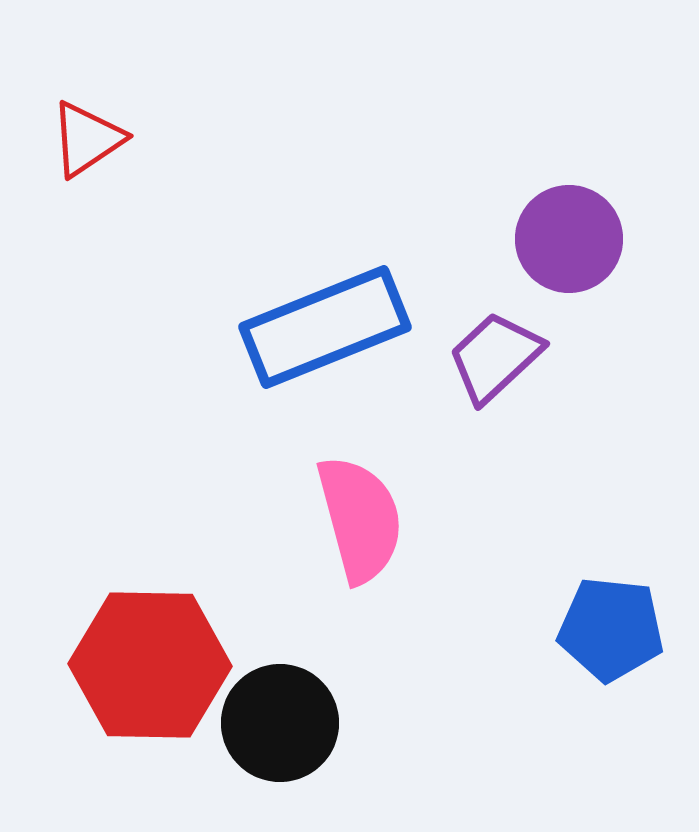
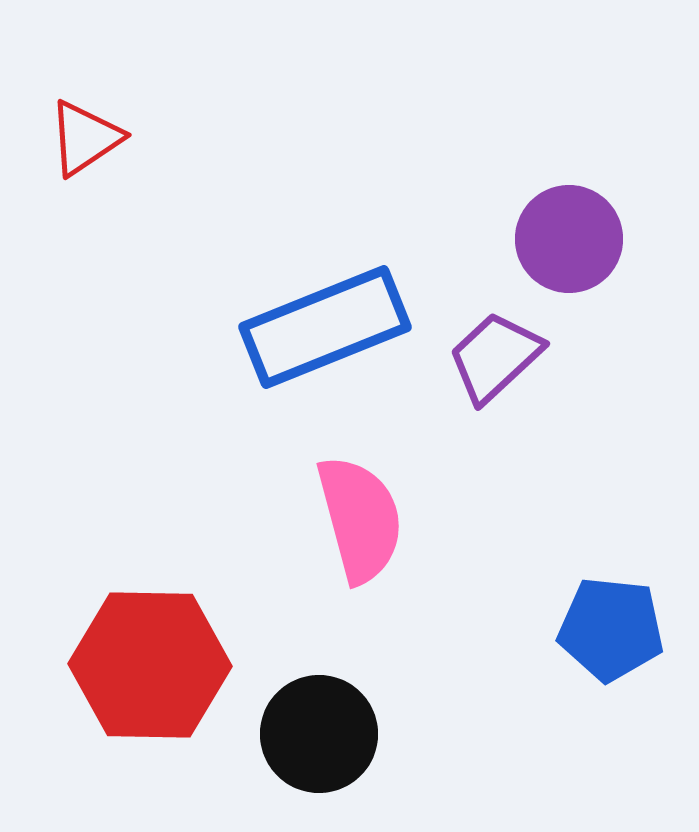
red triangle: moved 2 px left, 1 px up
black circle: moved 39 px right, 11 px down
